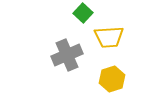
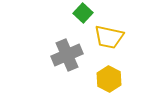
yellow trapezoid: rotated 16 degrees clockwise
yellow hexagon: moved 3 px left; rotated 15 degrees counterclockwise
